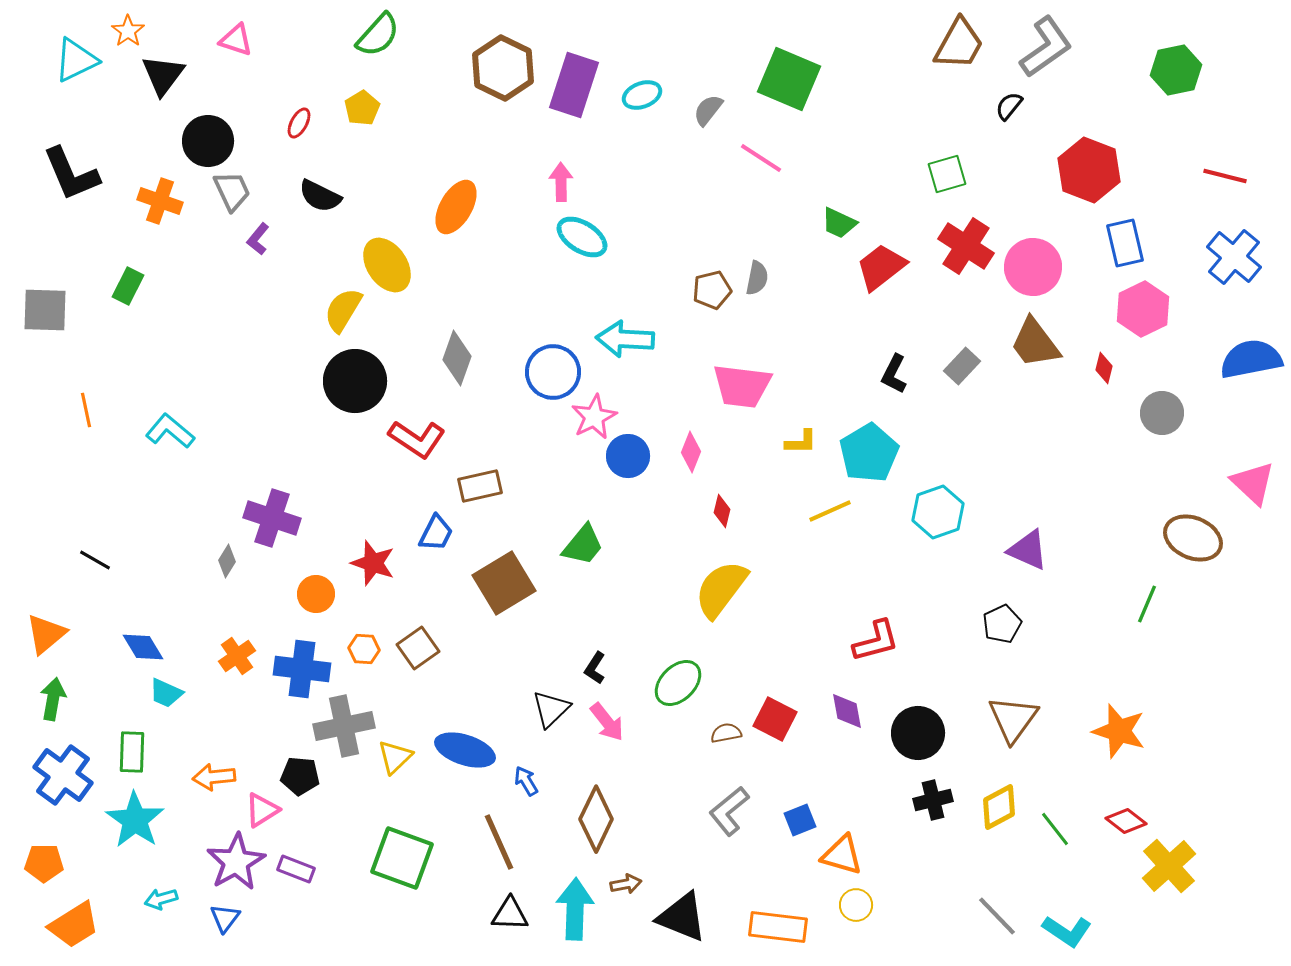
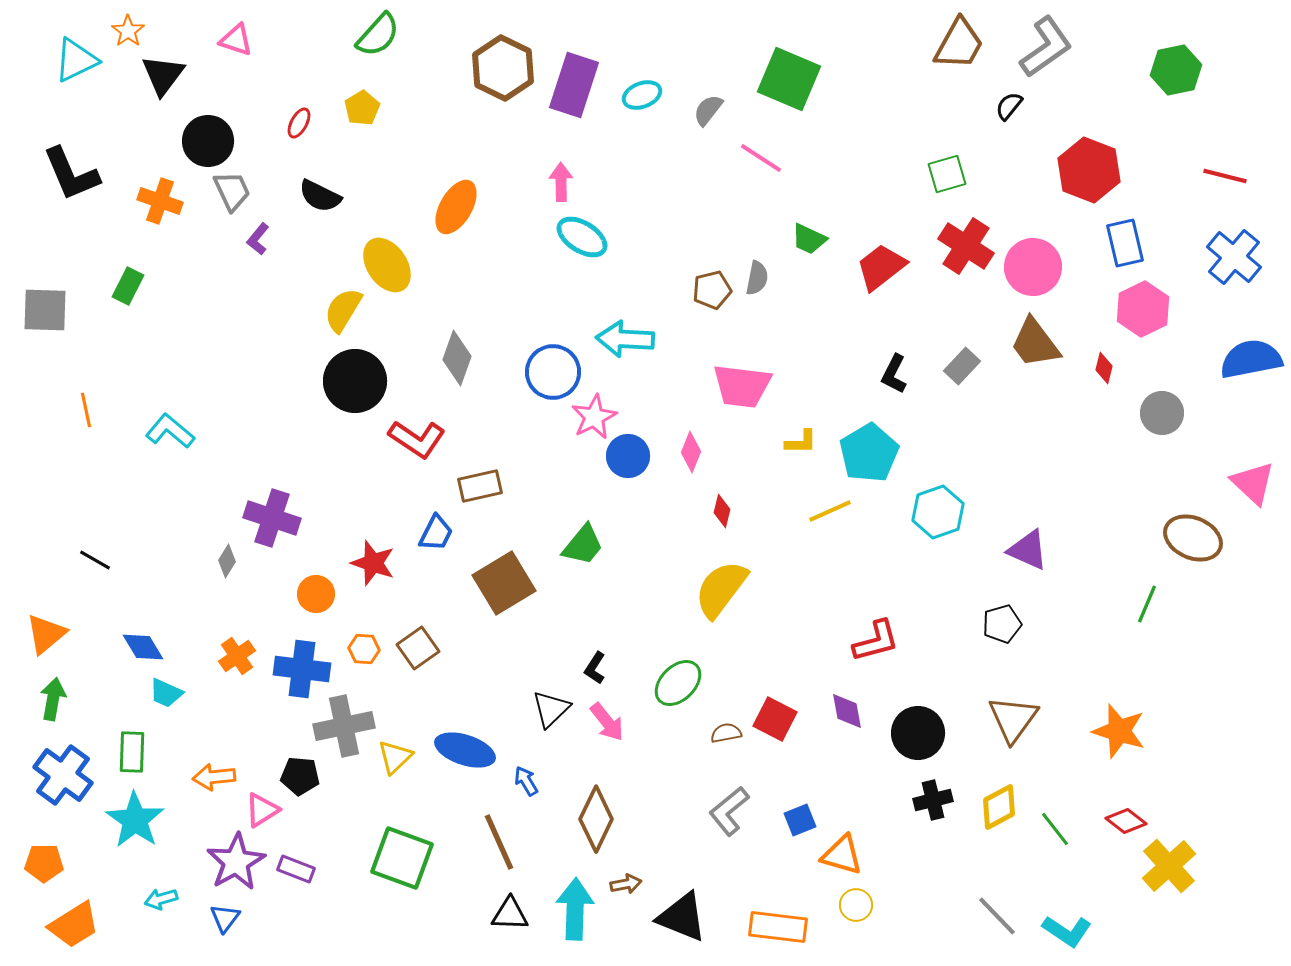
green trapezoid at (839, 223): moved 30 px left, 16 px down
black pentagon at (1002, 624): rotated 9 degrees clockwise
